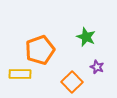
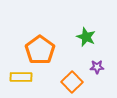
orange pentagon: rotated 16 degrees counterclockwise
purple star: rotated 24 degrees counterclockwise
yellow rectangle: moved 1 px right, 3 px down
